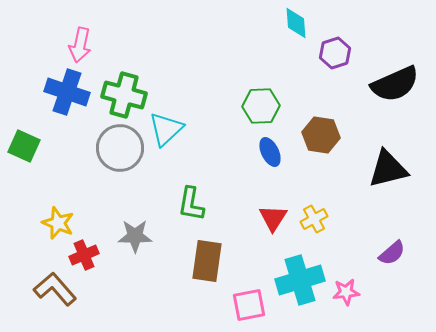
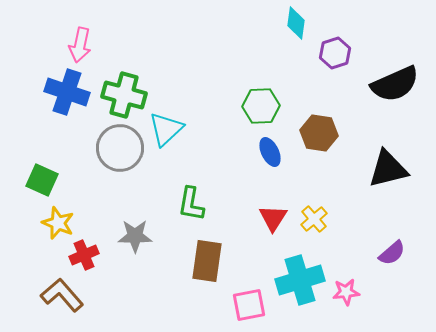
cyan diamond: rotated 12 degrees clockwise
brown hexagon: moved 2 px left, 2 px up
green square: moved 18 px right, 34 px down
yellow cross: rotated 12 degrees counterclockwise
brown L-shape: moved 7 px right, 6 px down
